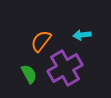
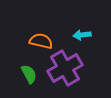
orange semicircle: rotated 65 degrees clockwise
